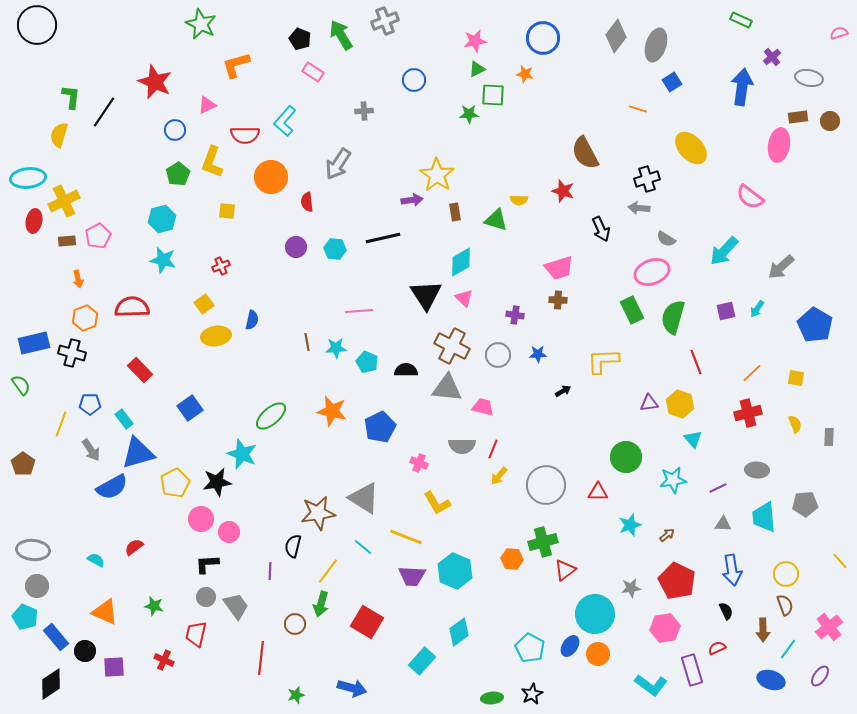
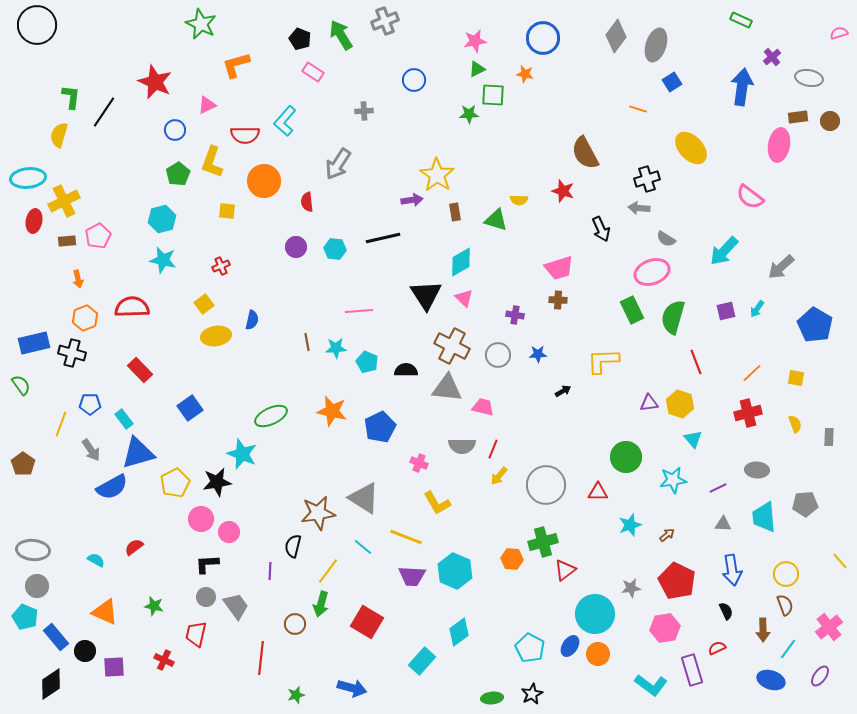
orange circle at (271, 177): moved 7 px left, 4 px down
green ellipse at (271, 416): rotated 16 degrees clockwise
